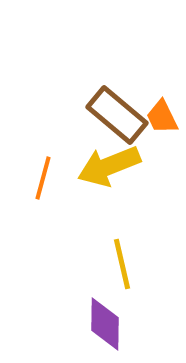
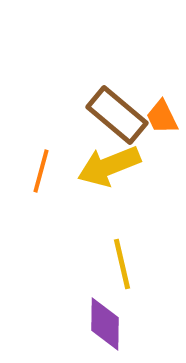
orange line: moved 2 px left, 7 px up
